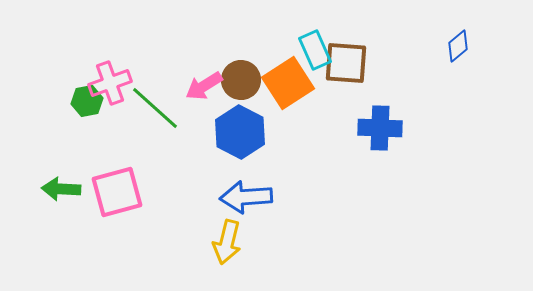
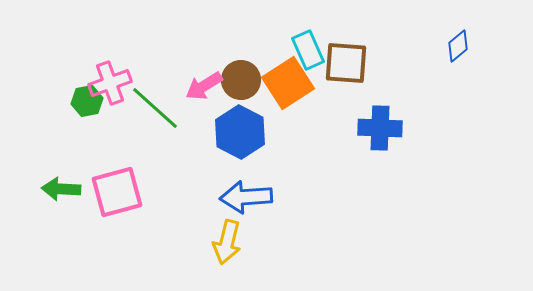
cyan rectangle: moved 7 px left
